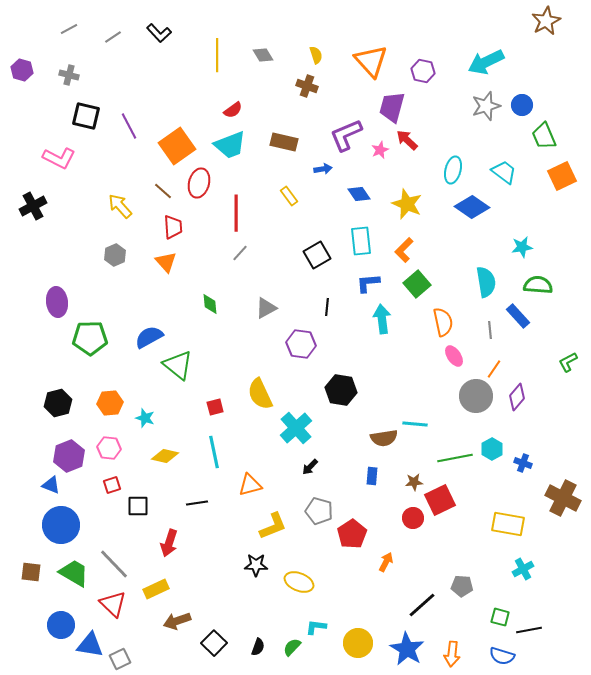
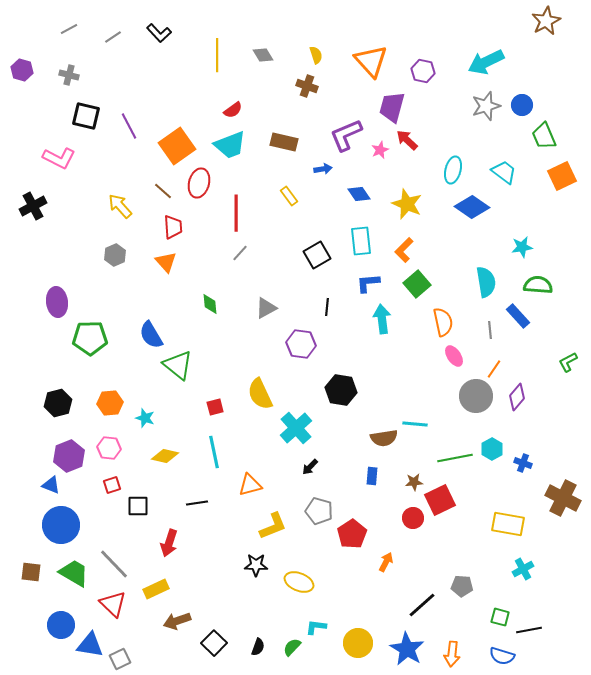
blue semicircle at (149, 337): moved 2 px right, 2 px up; rotated 92 degrees counterclockwise
